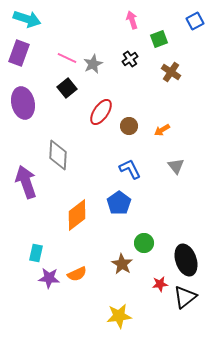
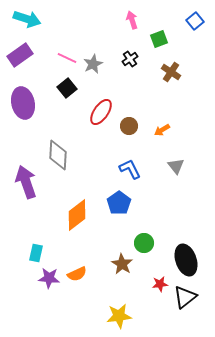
blue square: rotated 12 degrees counterclockwise
purple rectangle: moved 1 px right, 2 px down; rotated 35 degrees clockwise
